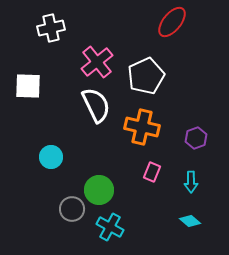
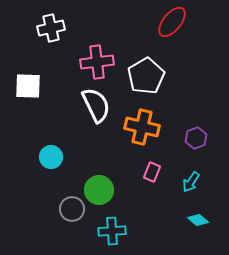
pink cross: rotated 32 degrees clockwise
white pentagon: rotated 6 degrees counterclockwise
cyan arrow: rotated 35 degrees clockwise
cyan diamond: moved 8 px right, 1 px up
cyan cross: moved 2 px right, 4 px down; rotated 32 degrees counterclockwise
